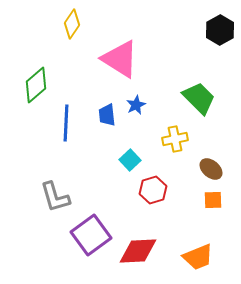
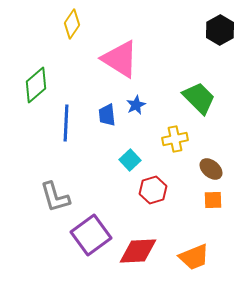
orange trapezoid: moved 4 px left
